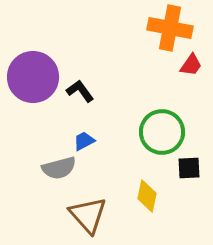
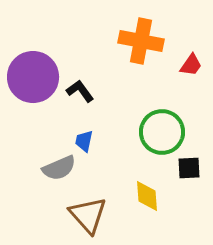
orange cross: moved 29 px left, 13 px down
blue trapezoid: rotated 50 degrees counterclockwise
gray semicircle: rotated 8 degrees counterclockwise
yellow diamond: rotated 16 degrees counterclockwise
